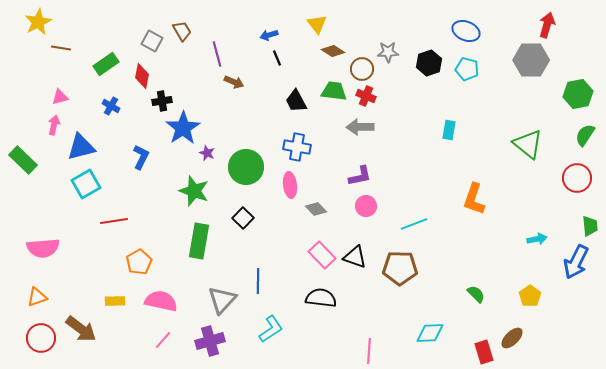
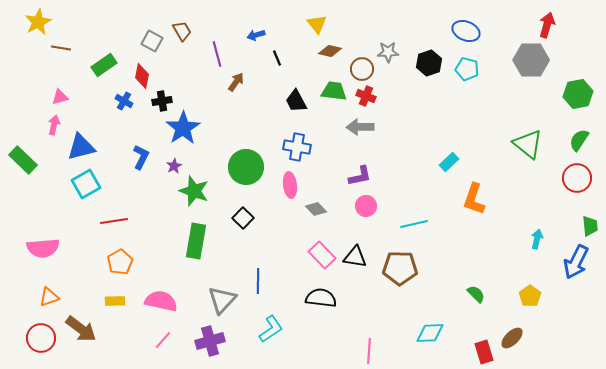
blue arrow at (269, 35): moved 13 px left
brown diamond at (333, 51): moved 3 px left; rotated 20 degrees counterclockwise
green rectangle at (106, 64): moved 2 px left, 1 px down
brown arrow at (234, 82): moved 2 px right; rotated 78 degrees counterclockwise
blue cross at (111, 106): moved 13 px right, 5 px up
cyan rectangle at (449, 130): moved 32 px down; rotated 36 degrees clockwise
green semicircle at (585, 135): moved 6 px left, 5 px down
purple star at (207, 153): moved 33 px left, 13 px down; rotated 21 degrees clockwise
cyan line at (414, 224): rotated 8 degrees clockwise
cyan arrow at (537, 239): rotated 66 degrees counterclockwise
green rectangle at (199, 241): moved 3 px left
black triangle at (355, 257): rotated 10 degrees counterclockwise
orange pentagon at (139, 262): moved 19 px left
orange triangle at (37, 297): moved 12 px right
